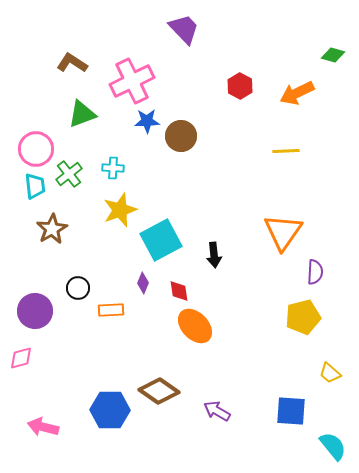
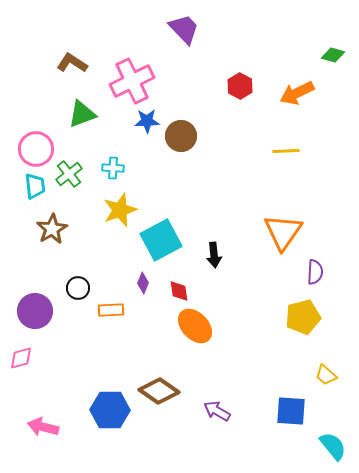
yellow trapezoid: moved 4 px left, 2 px down
